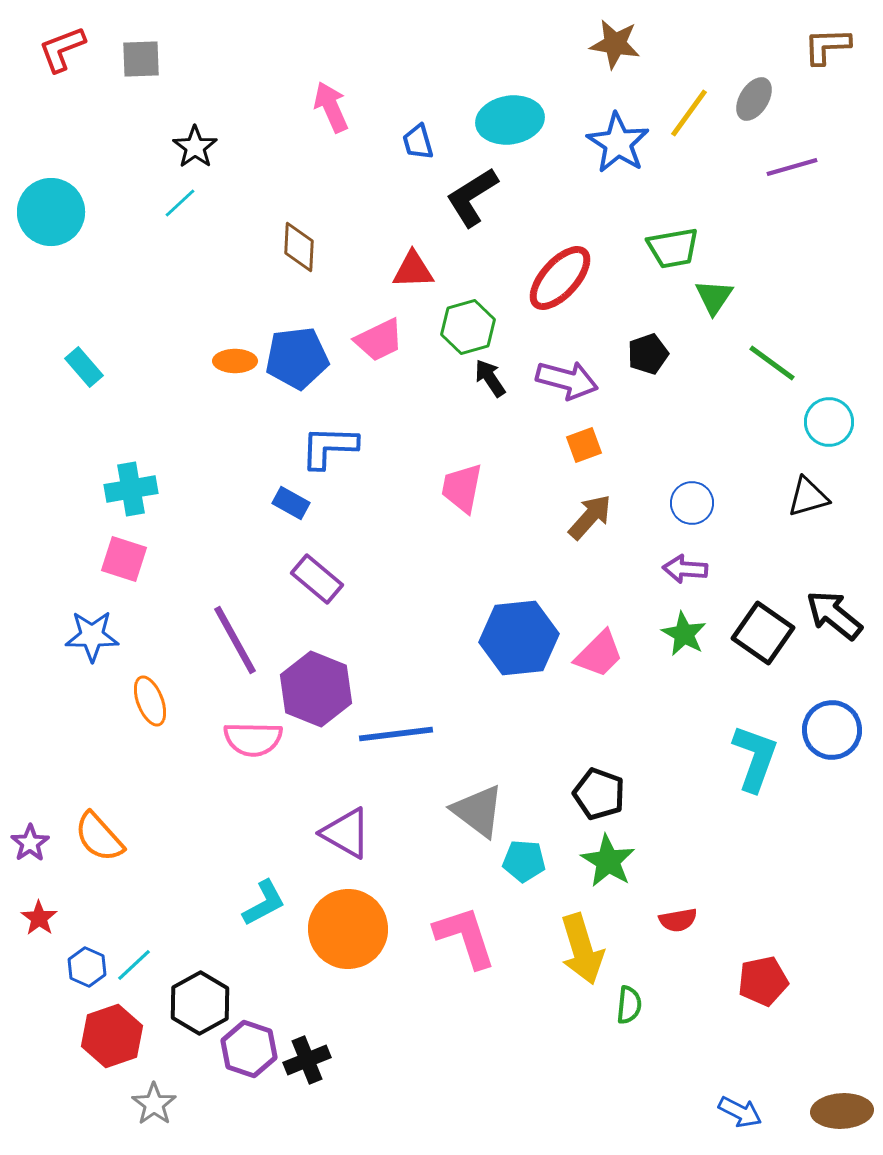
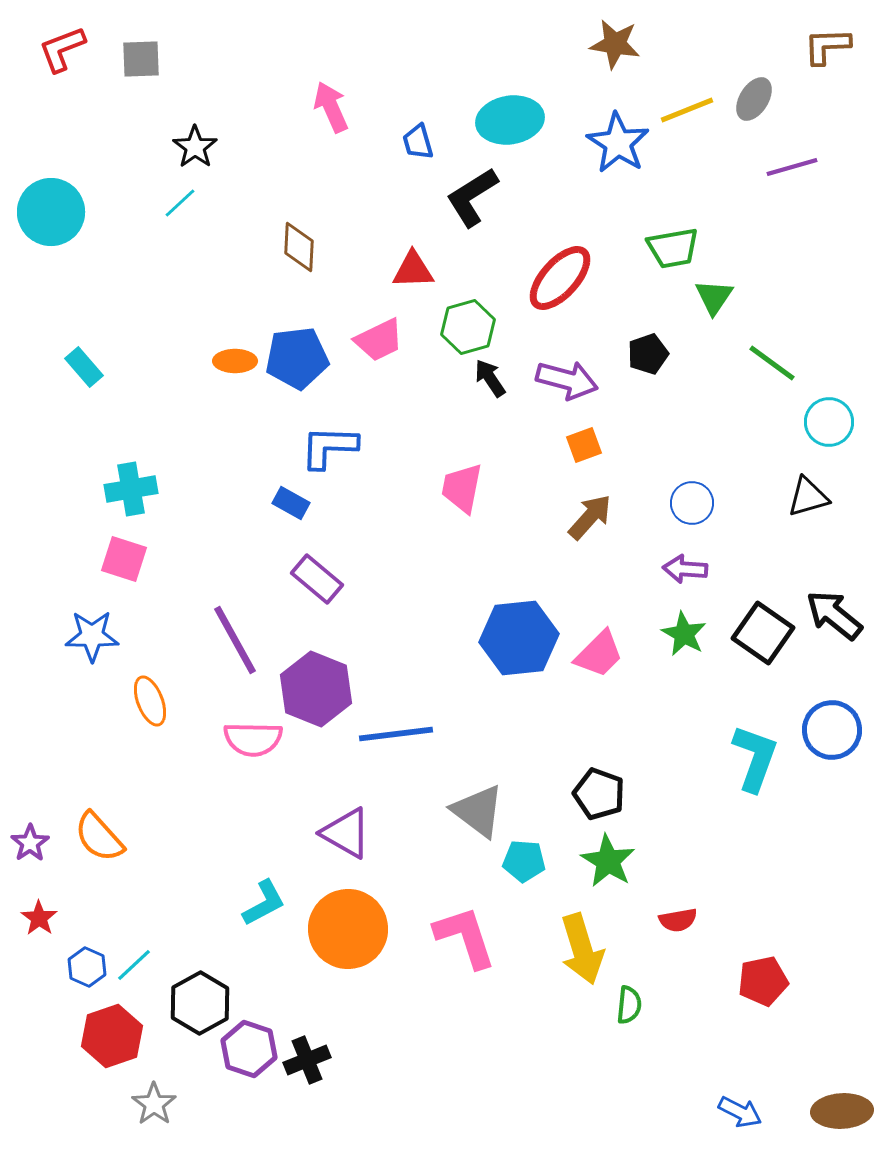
yellow line at (689, 113): moved 2 px left, 3 px up; rotated 32 degrees clockwise
